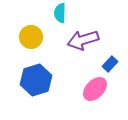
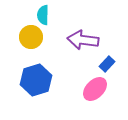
cyan semicircle: moved 17 px left, 2 px down
purple arrow: rotated 24 degrees clockwise
blue rectangle: moved 3 px left
